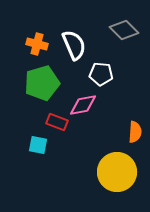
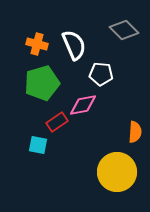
red rectangle: rotated 55 degrees counterclockwise
